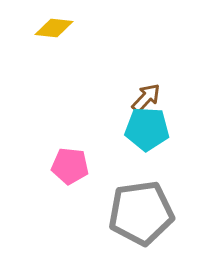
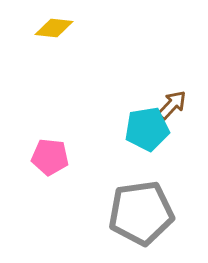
brown arrow: moved 26 px right, 7 px down
cyan pentagon: rotated 12 degrees counterclockwise
pink pentagon: moved 20 px left, 9 px up
